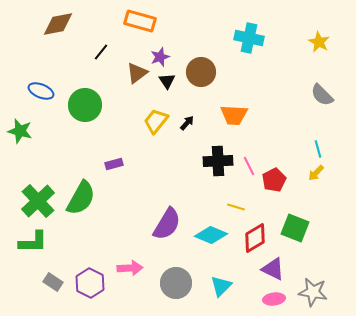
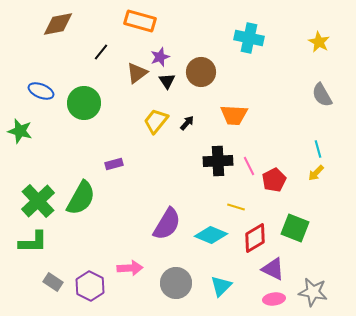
gray semicircle: rotated 15 degrees clockwise
green circle: moved 1 px left, 2 px up
purple hexagon: moved 3 px down
